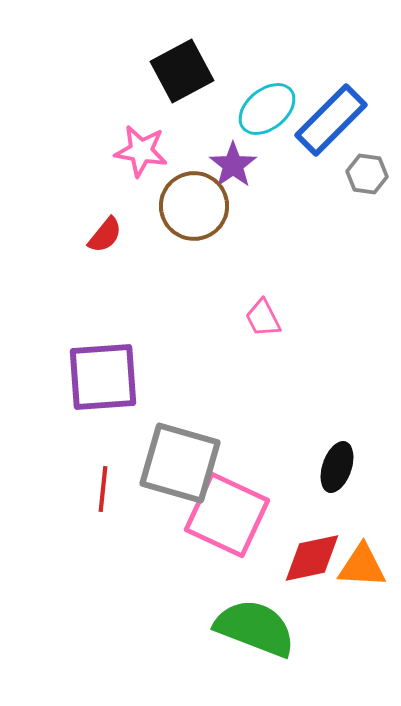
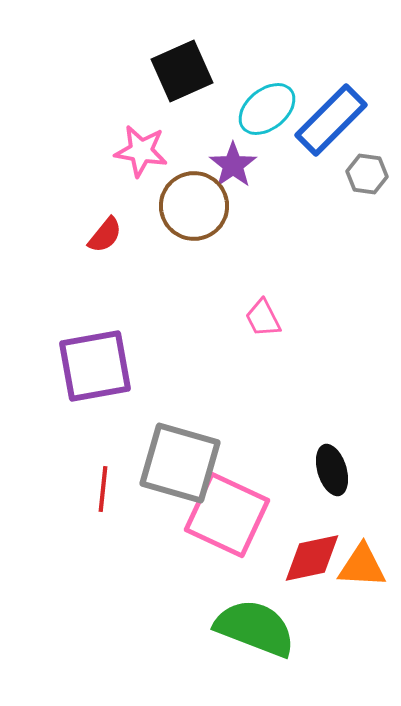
black square: rotated 4 degrees clockwise
purple square: moved 8 px left, 11 px up; rotated 6 degrees counterclockwise
black ellipse: moved 5 px left, 3 px down; rotated 36 degrees counterclockwise
